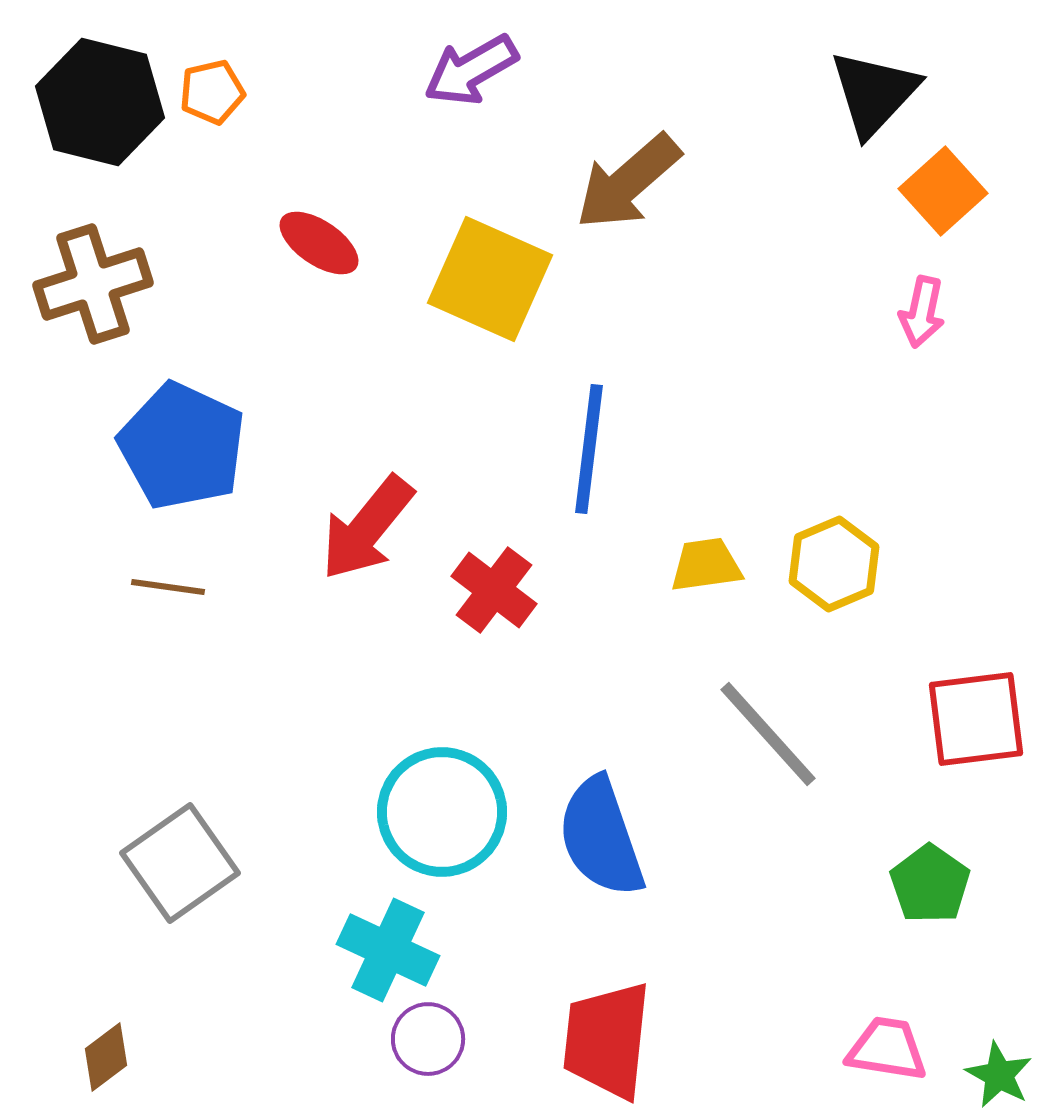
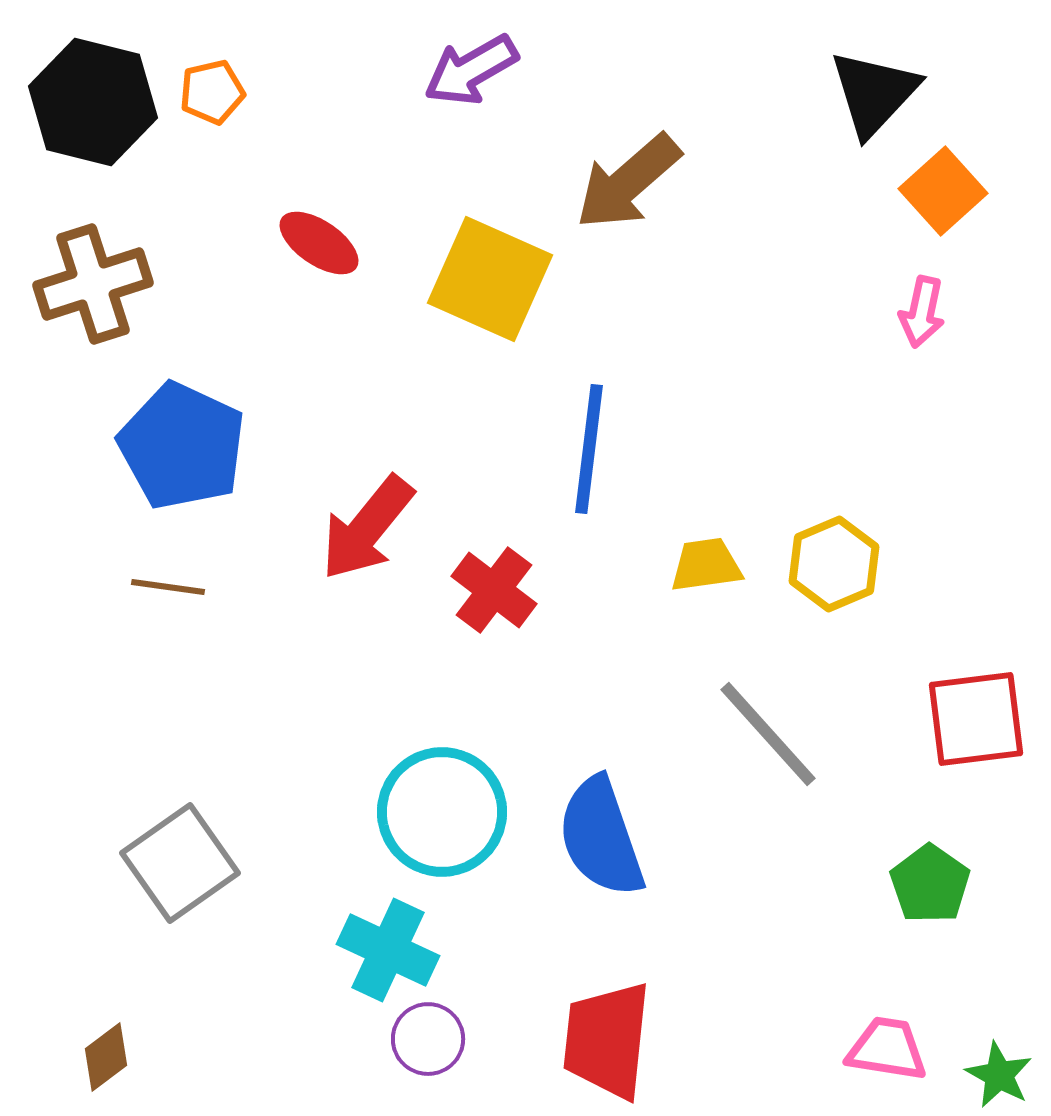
black hexagon: moved 7 px left
